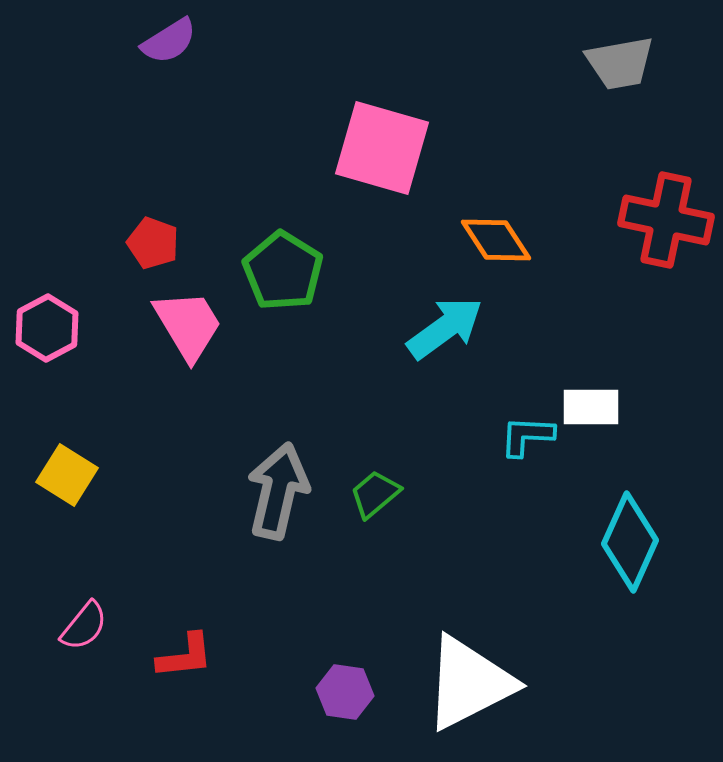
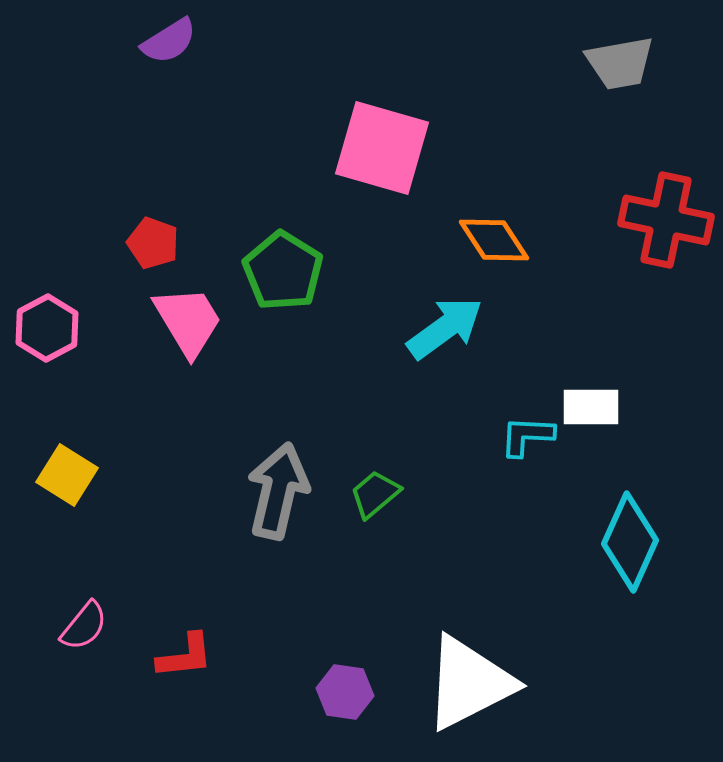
orange diamond: moved 2 px left
pink trapezoid: moved 4 px up
